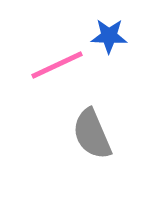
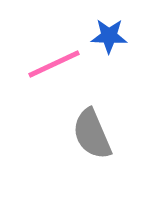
pink line: moved 3 px left, 1 px up
